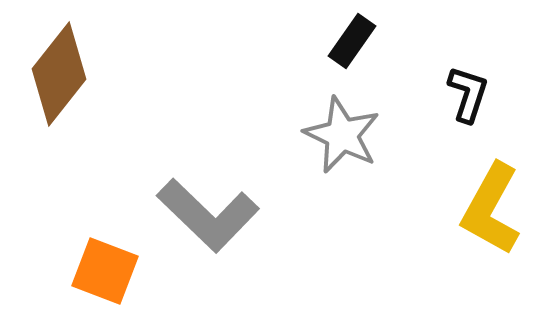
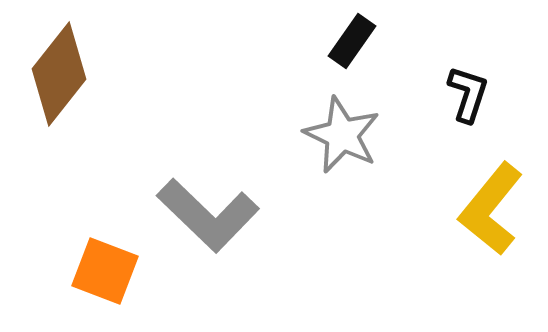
yellow L-shape: rotated 10 degrees clockwise
